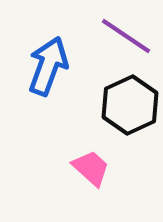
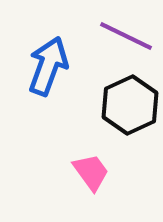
purple line: rotated 8 degrees counterclockwise
pink trapezoid: moved 4 px down; rotated 12 degrees clockwise
